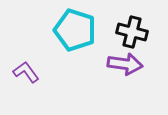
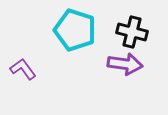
purple L-shape: moved 3 px left, 3 px up
